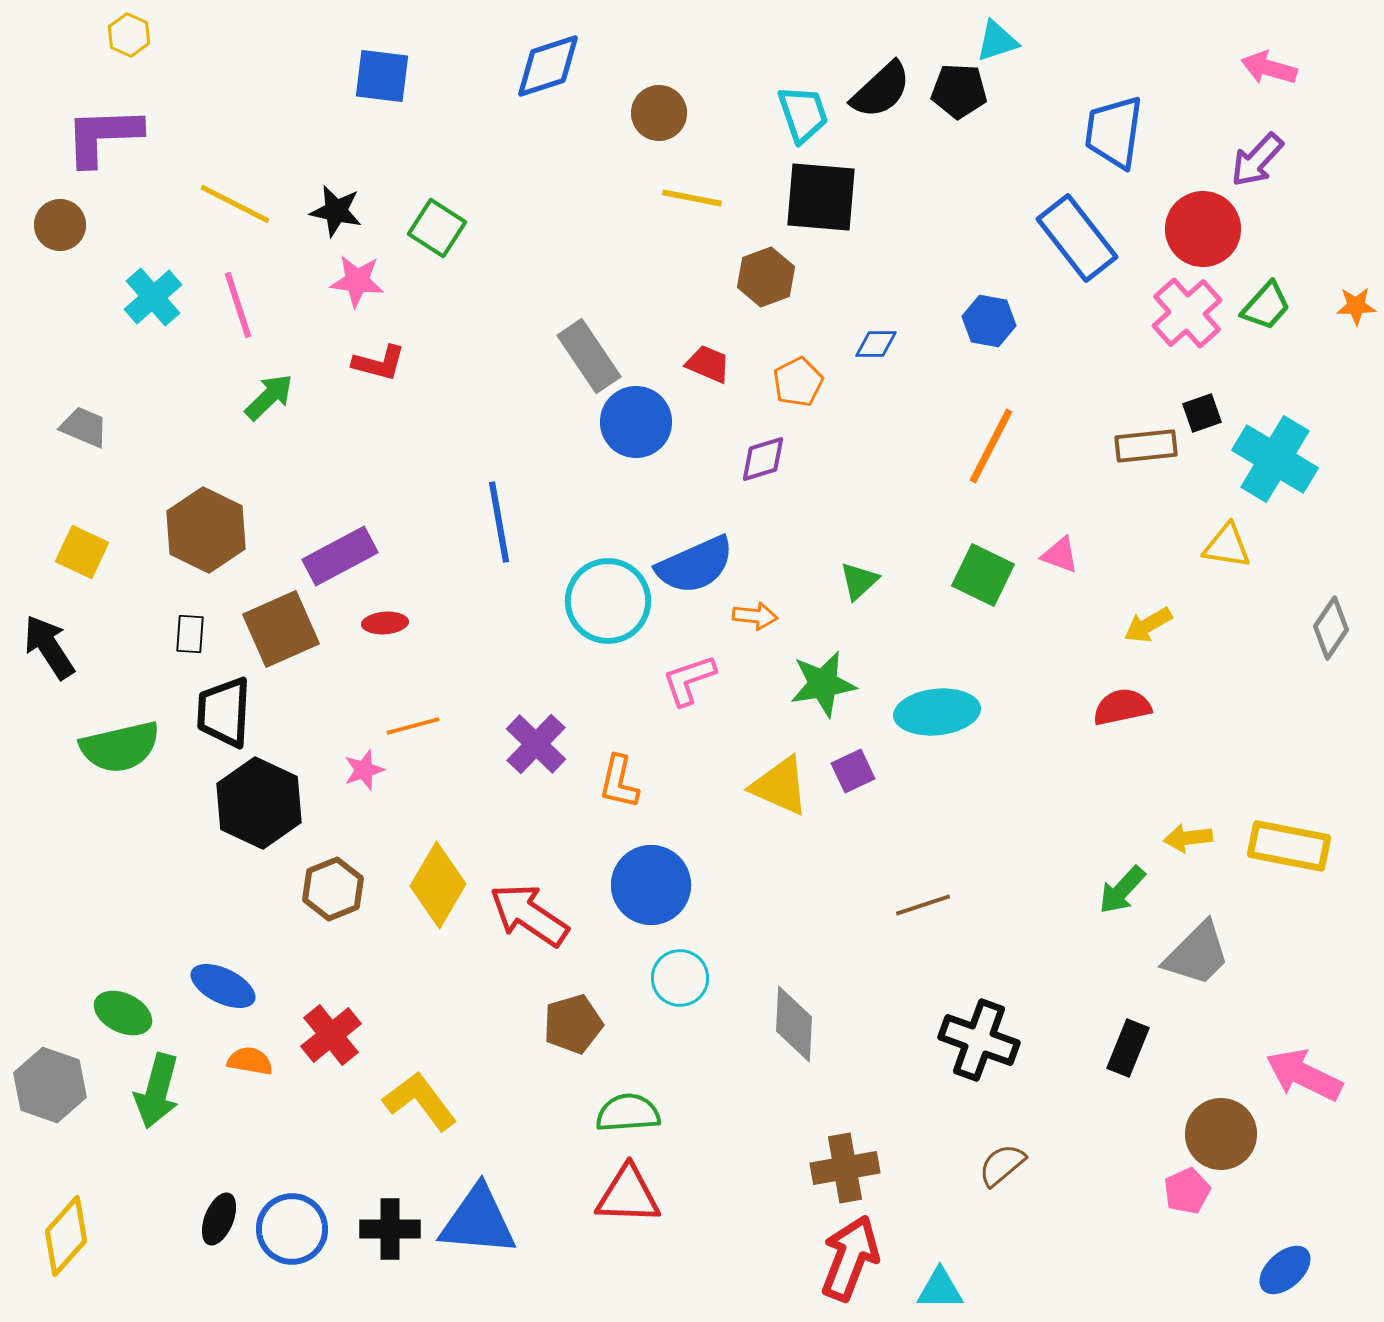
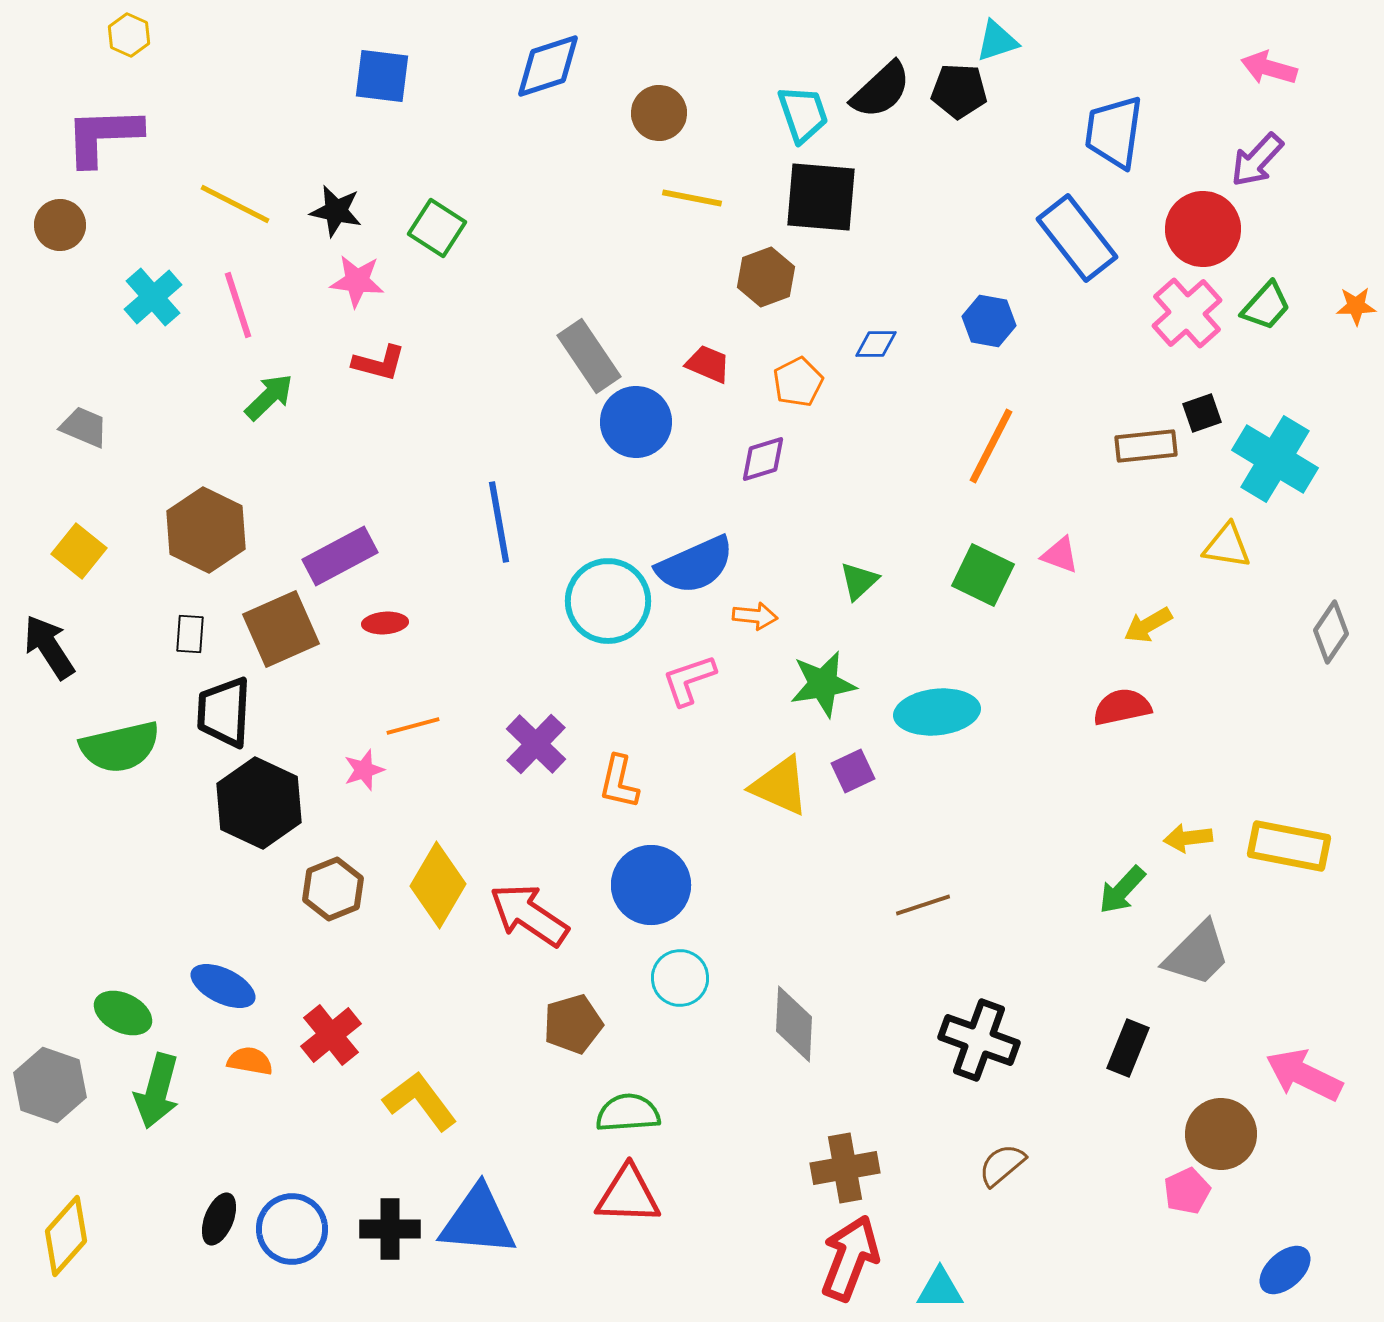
yellow square at (82, 552): moved 3 px left, 1 px up; rotated 14 degrees clockwise
gray diamond at (1331, 628): moved 4 px down
